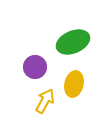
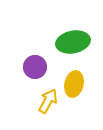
green ellipse: rotated 12 degrees clockwise
yellow arrow: moved 3 px right
